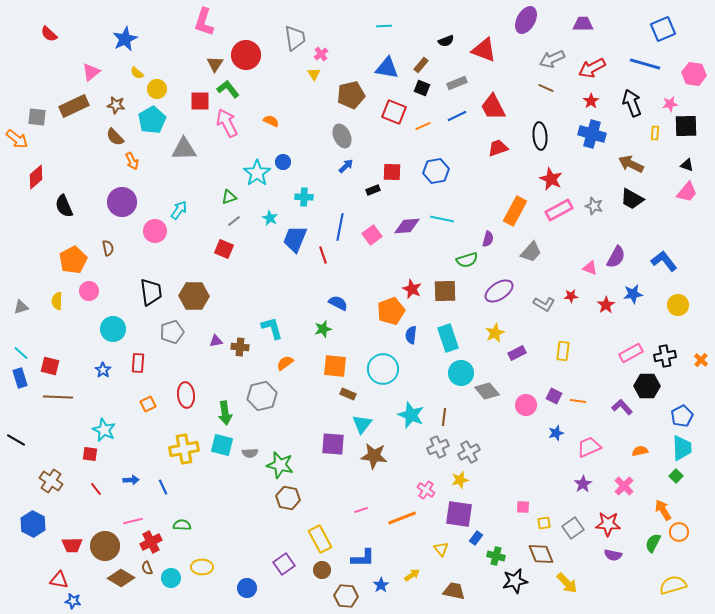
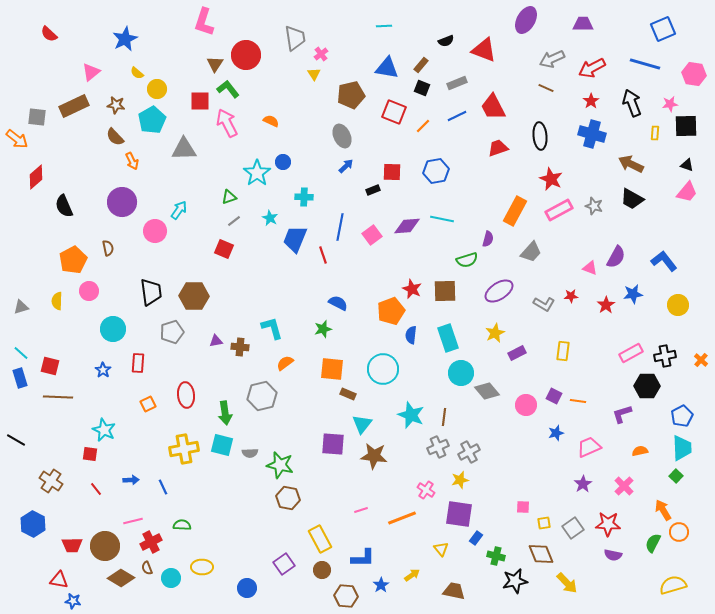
orange line at (423, 126): rotated 21 degrees counterclockwise
orange square at (335, 366): moved 3 px left, 3 px down
purple L-shape at (622, 407): moved 7 px down; rotated 65 degrees counterclockwise
